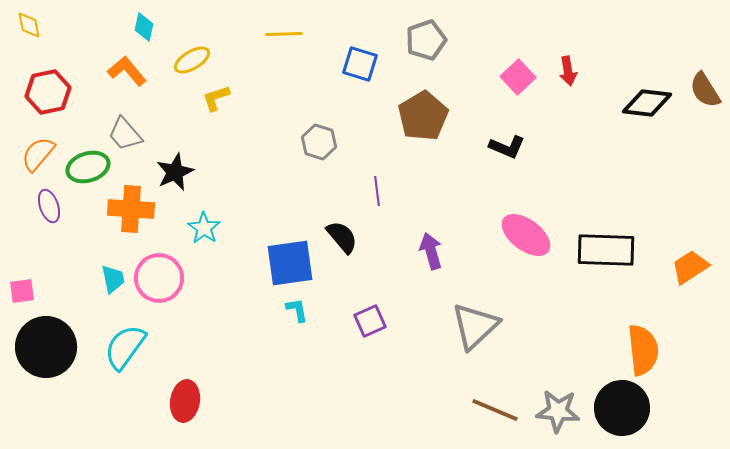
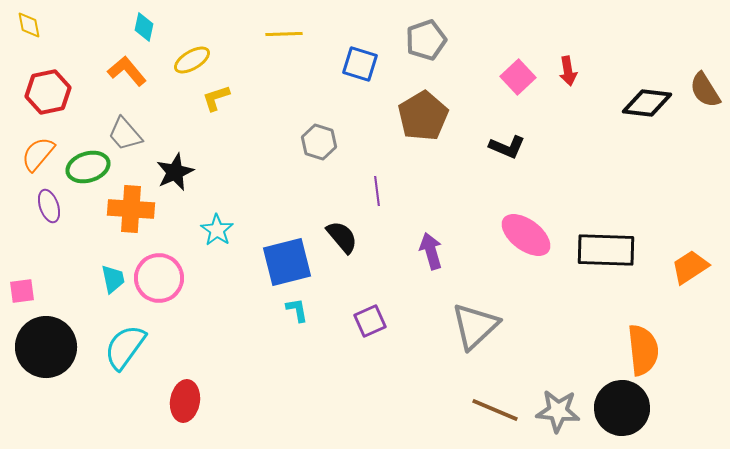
cyan star at (204, 228): moved 13 px right, 2 px down
blue square at (290, 263): moved 3 px left, 1 px up; rotated 6 degrees counterclockwise
